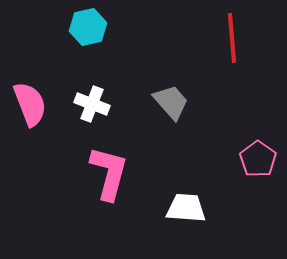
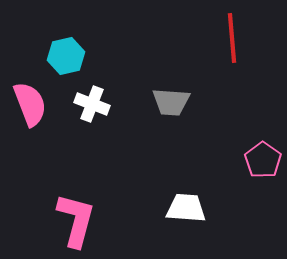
cyan hexagon: moved 22 px left, 29 px down
gray trapezoid: rotated 135 degrees clockwise
pink pentagon: moved 5 px right, 1 px down
pink L-shape: moved 33 px left, 47 px down
